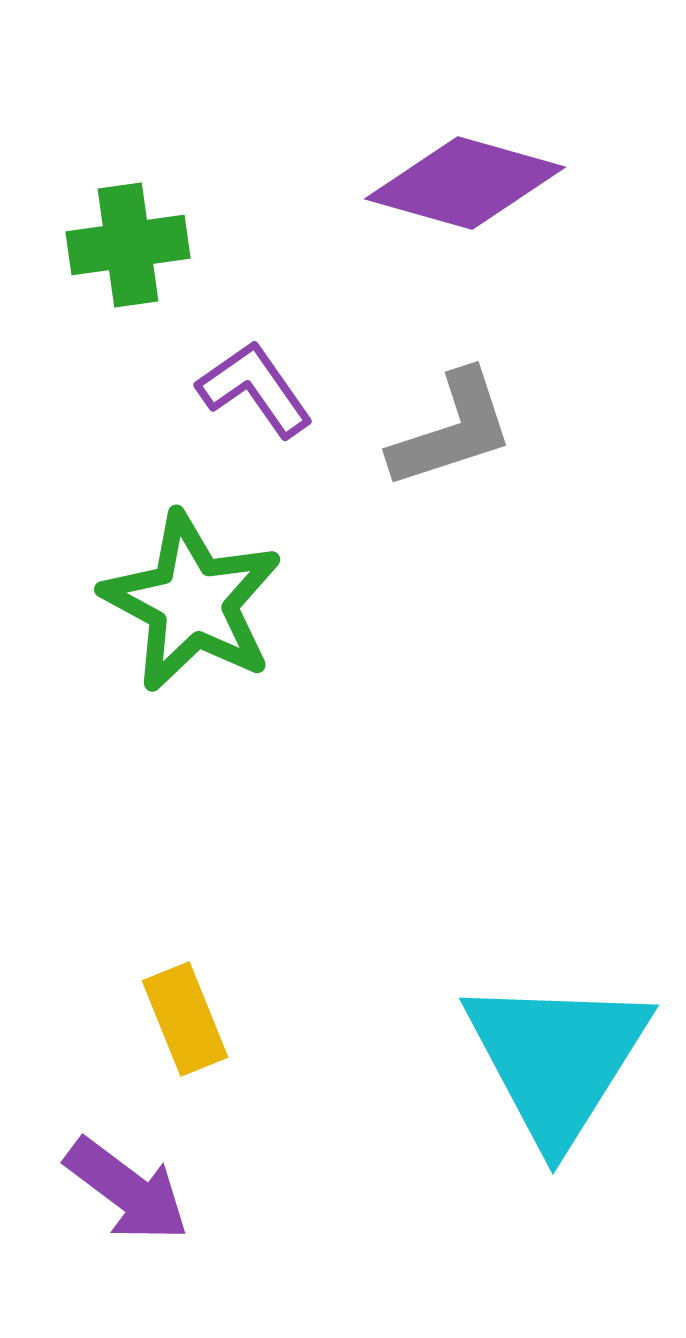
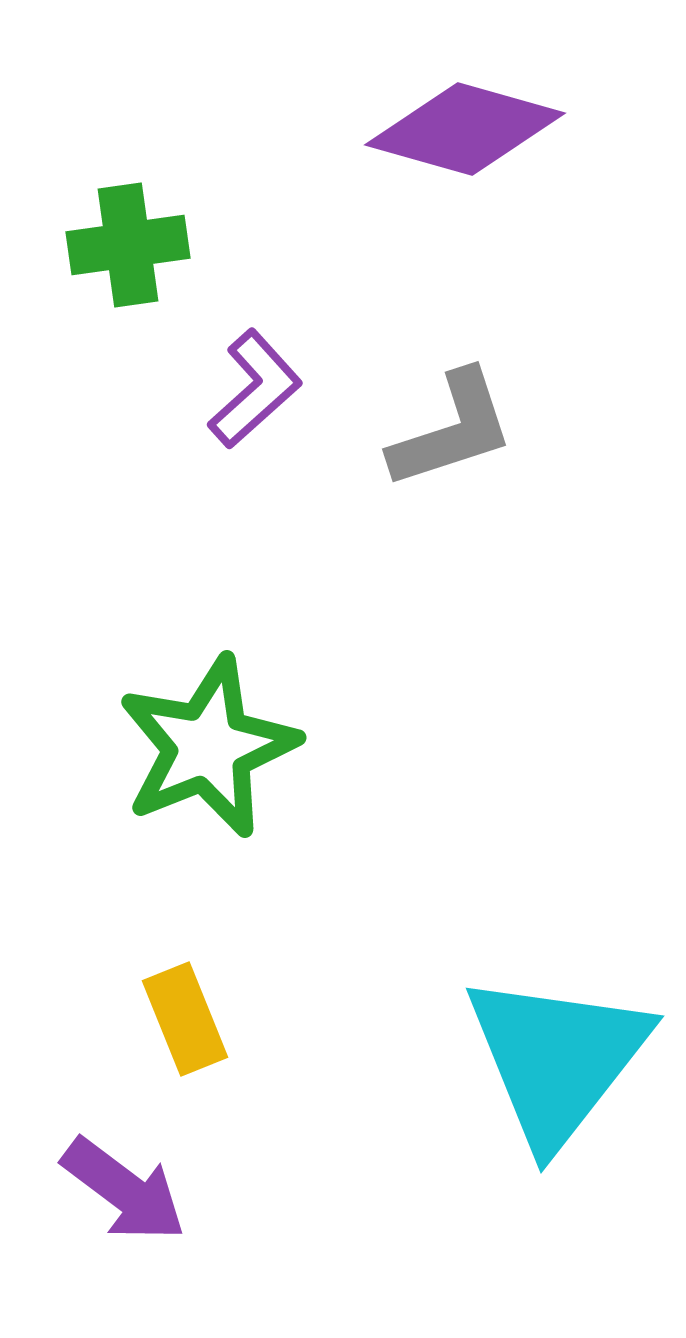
purple diamond: moved 54 px up
purple L-shape: rotated 83 degrees clockwise
green star: moved 16 px right, 145 px down; rotated 22 degrees clockwise
cyan triangle: rotated 6 degrees clockwise
purple arrow: moved 3 px left
